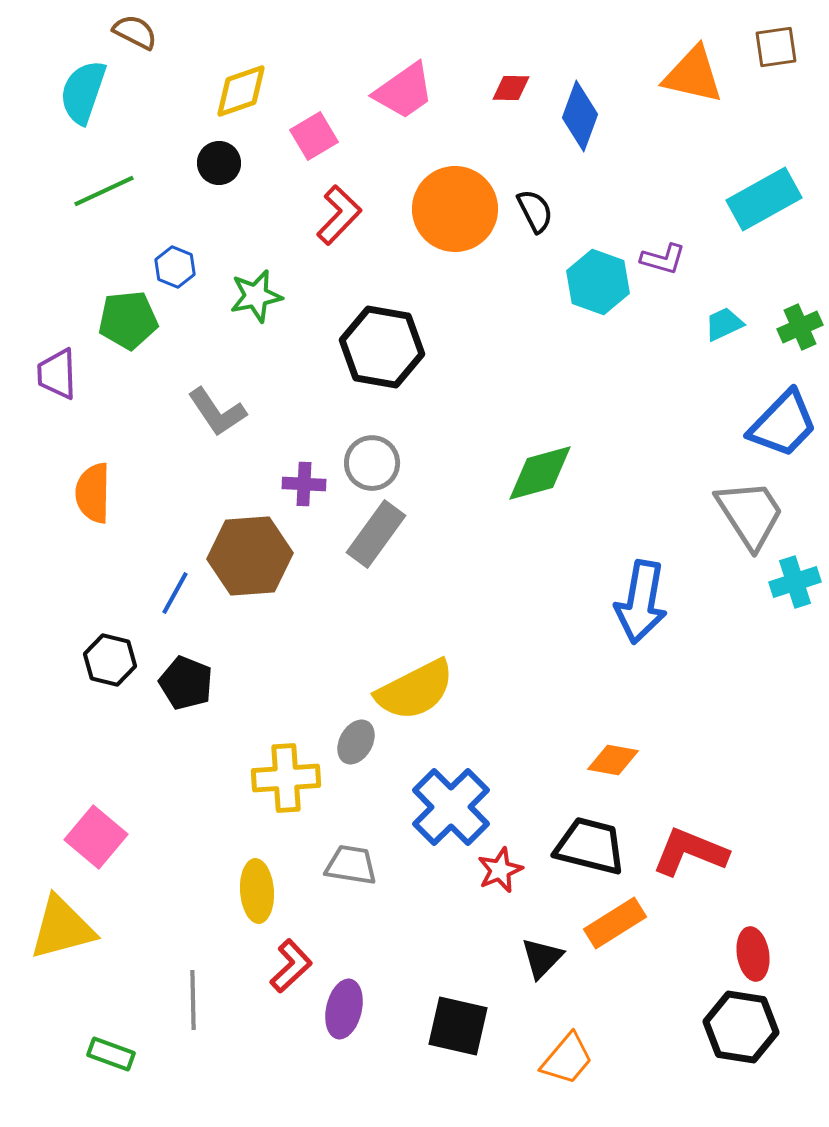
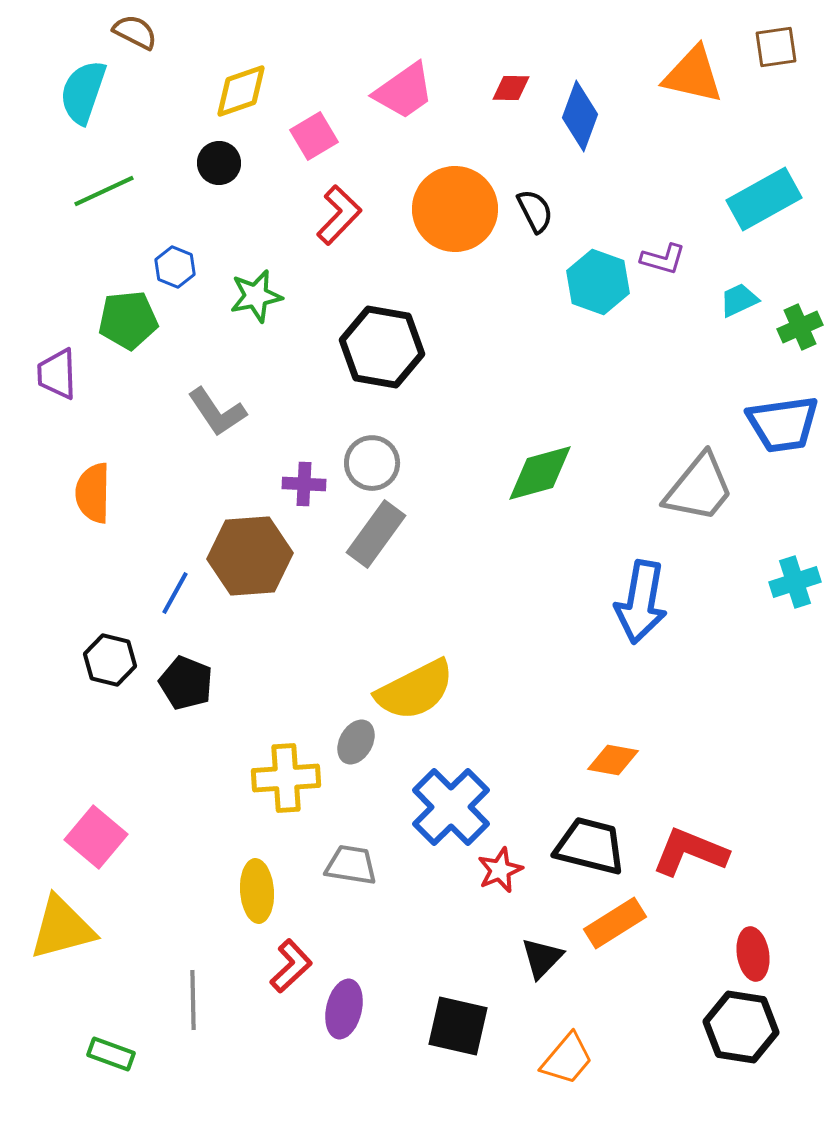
cyan trapezoid at (724, 324): moved 15 px right, 24 px up
blue trapezoid at (783, 424): rotated 38 degrees clockwise
gray trapezoid at (750, 514): moved 51 px left, 26 px up; rotated 72 degrees clockwise
